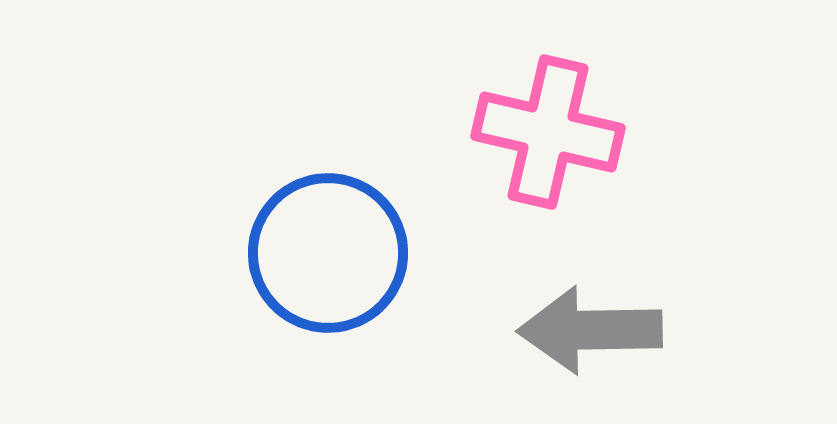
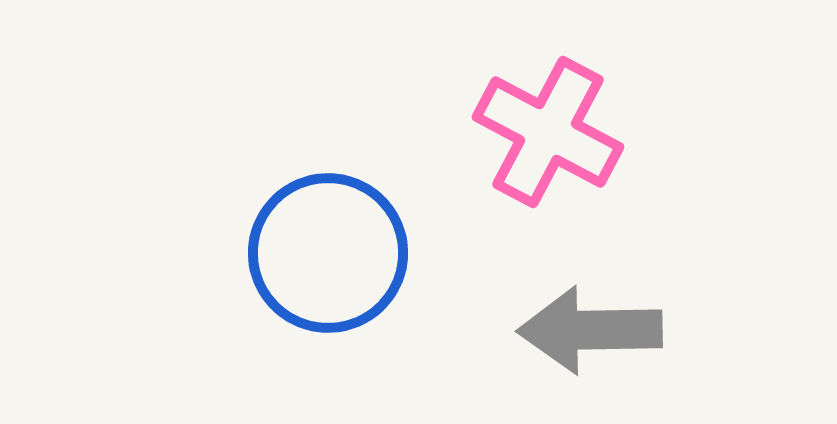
pink cross: rotated 15 degrees clockwise
